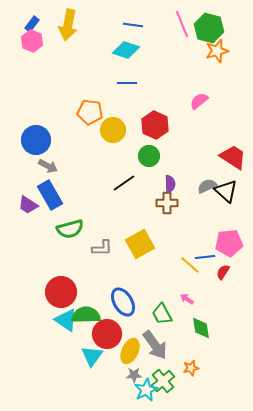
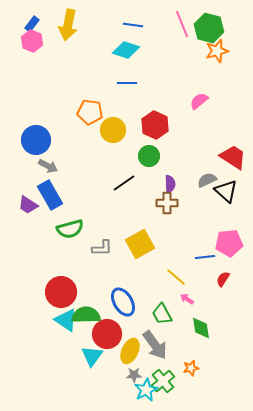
gray semicircle at (207, 186): moved 6 px up
yellow line at (190, 265): moved 14 px left, 12 px down
red semicircle at (223, 272): moved 7 px down
